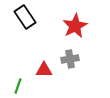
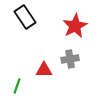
green line: moved 1 px left
